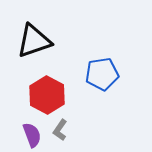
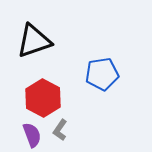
red hexagon: moved 4 px left, 3 px down
